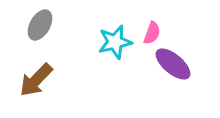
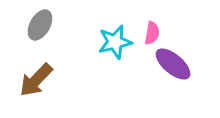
pink semicircle: rotated 10 degrees counterclockwise
